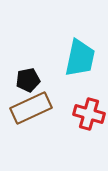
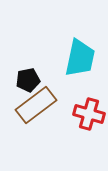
brown rectangle: moved 5 px right, 3 px up; rotated 12 degrees counterclockwise
